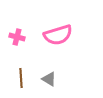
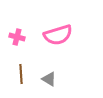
brown line: moved 4 px up
